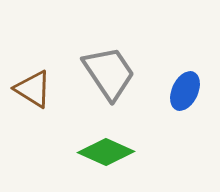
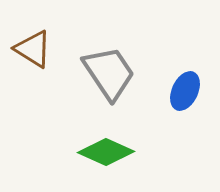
brown triangle: moved 40 px up
